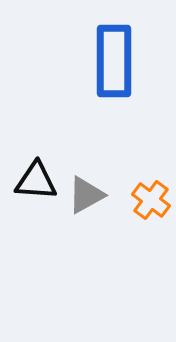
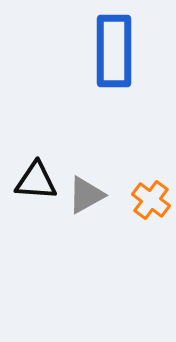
blue rectangle: moved 10 px up
